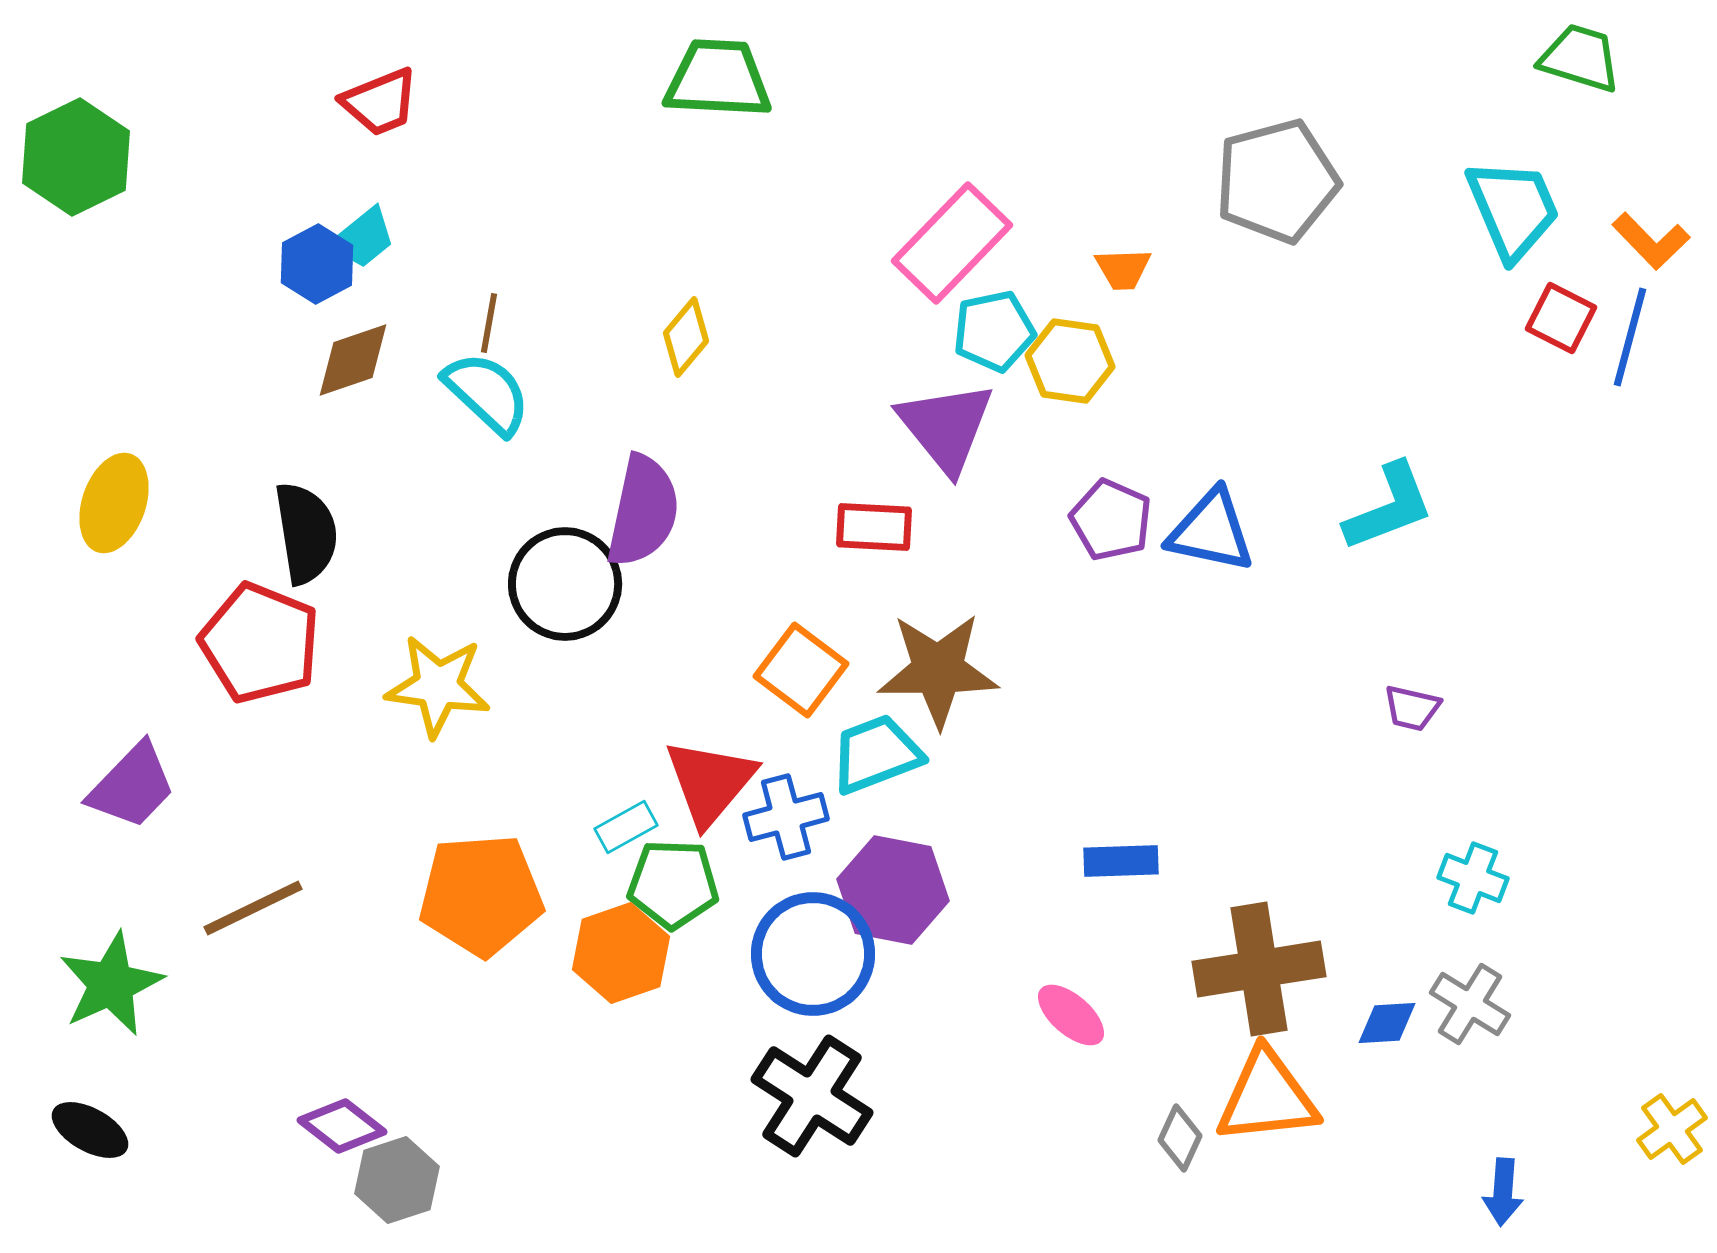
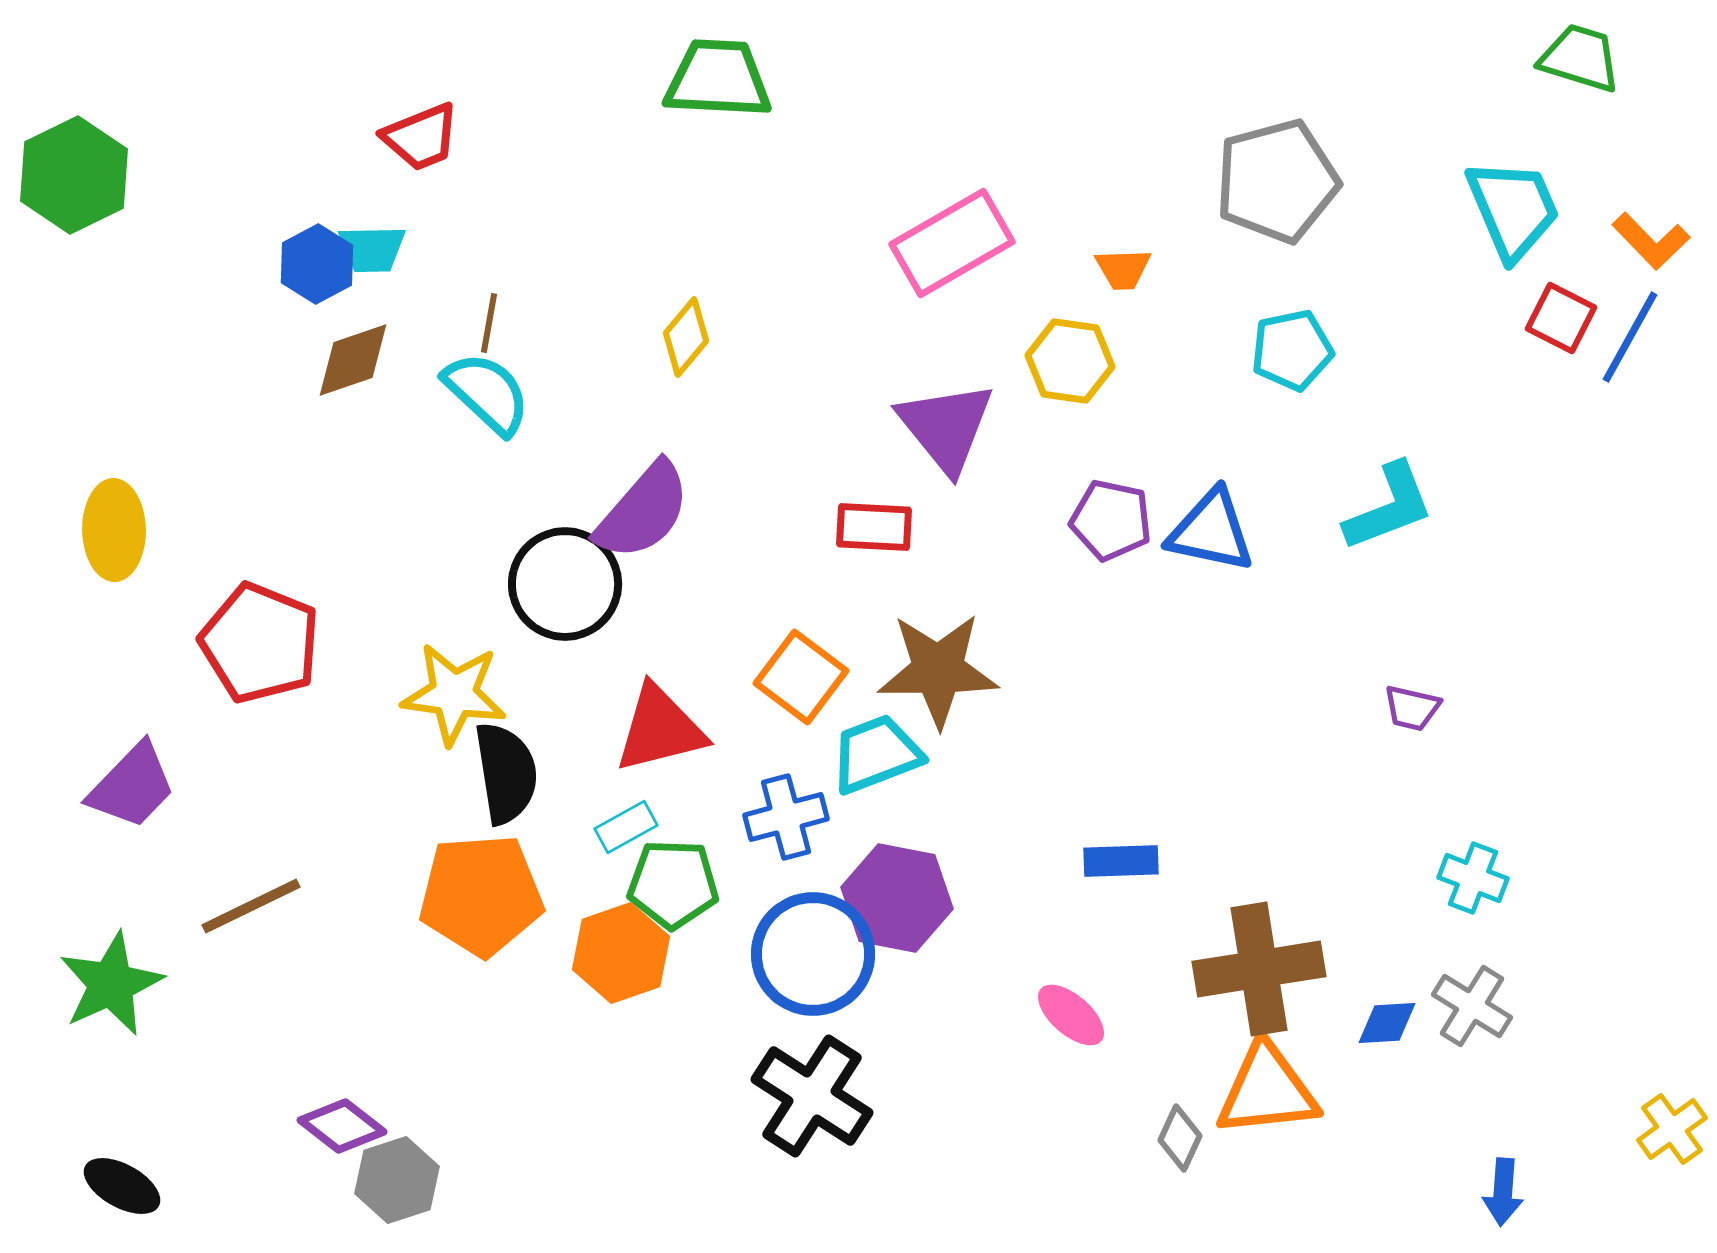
red trapezoid at (380, 102): moved 41 px right, 35 px down
green hexagon at (76, 157): moved 2 px left, 18 px down
cyan trapezoid at (363, 238): moved 9 px right, 11 px down; rotated 38 degrees clockwise
pink rectangle at (952, 243): rotated 16 degrees clockwise
cyan pentagon at (994, 331): moved 298 px right, 19 px down
blue line at (1630, 337): rotated 14 degrees clockwise
yellow ellipse at (114, 503): moved 27 px down; rotated 20 degrees counterclockwise
purple semicircle at (643, 511): rotated 29 degrees clockwise
purple pentagon at (1111, 520): rotated 12 degrees counterclockwise
black semicircle at (306, 533): moved 200 px right, 240 px down
orange square at (801, 670): moved 7 px down
yellow star at (438, 686): moved 16 px right, 8 px down
red triangle at (710, 782): moved 50 px left, 53 px up; rotated 36 degrees clockwise
purple hexagon at (893, 890): moved 4 px right, 8 px down
brown line at (253, 908): moved 2 px left, 2 px up
gray cross at (1470, 1004): moved 2 px right, 2 px down
orange triangle at (1267, 1097): moved 7 px up
black ellipse at (90, 1130): moved 32 px right, 56 px down
